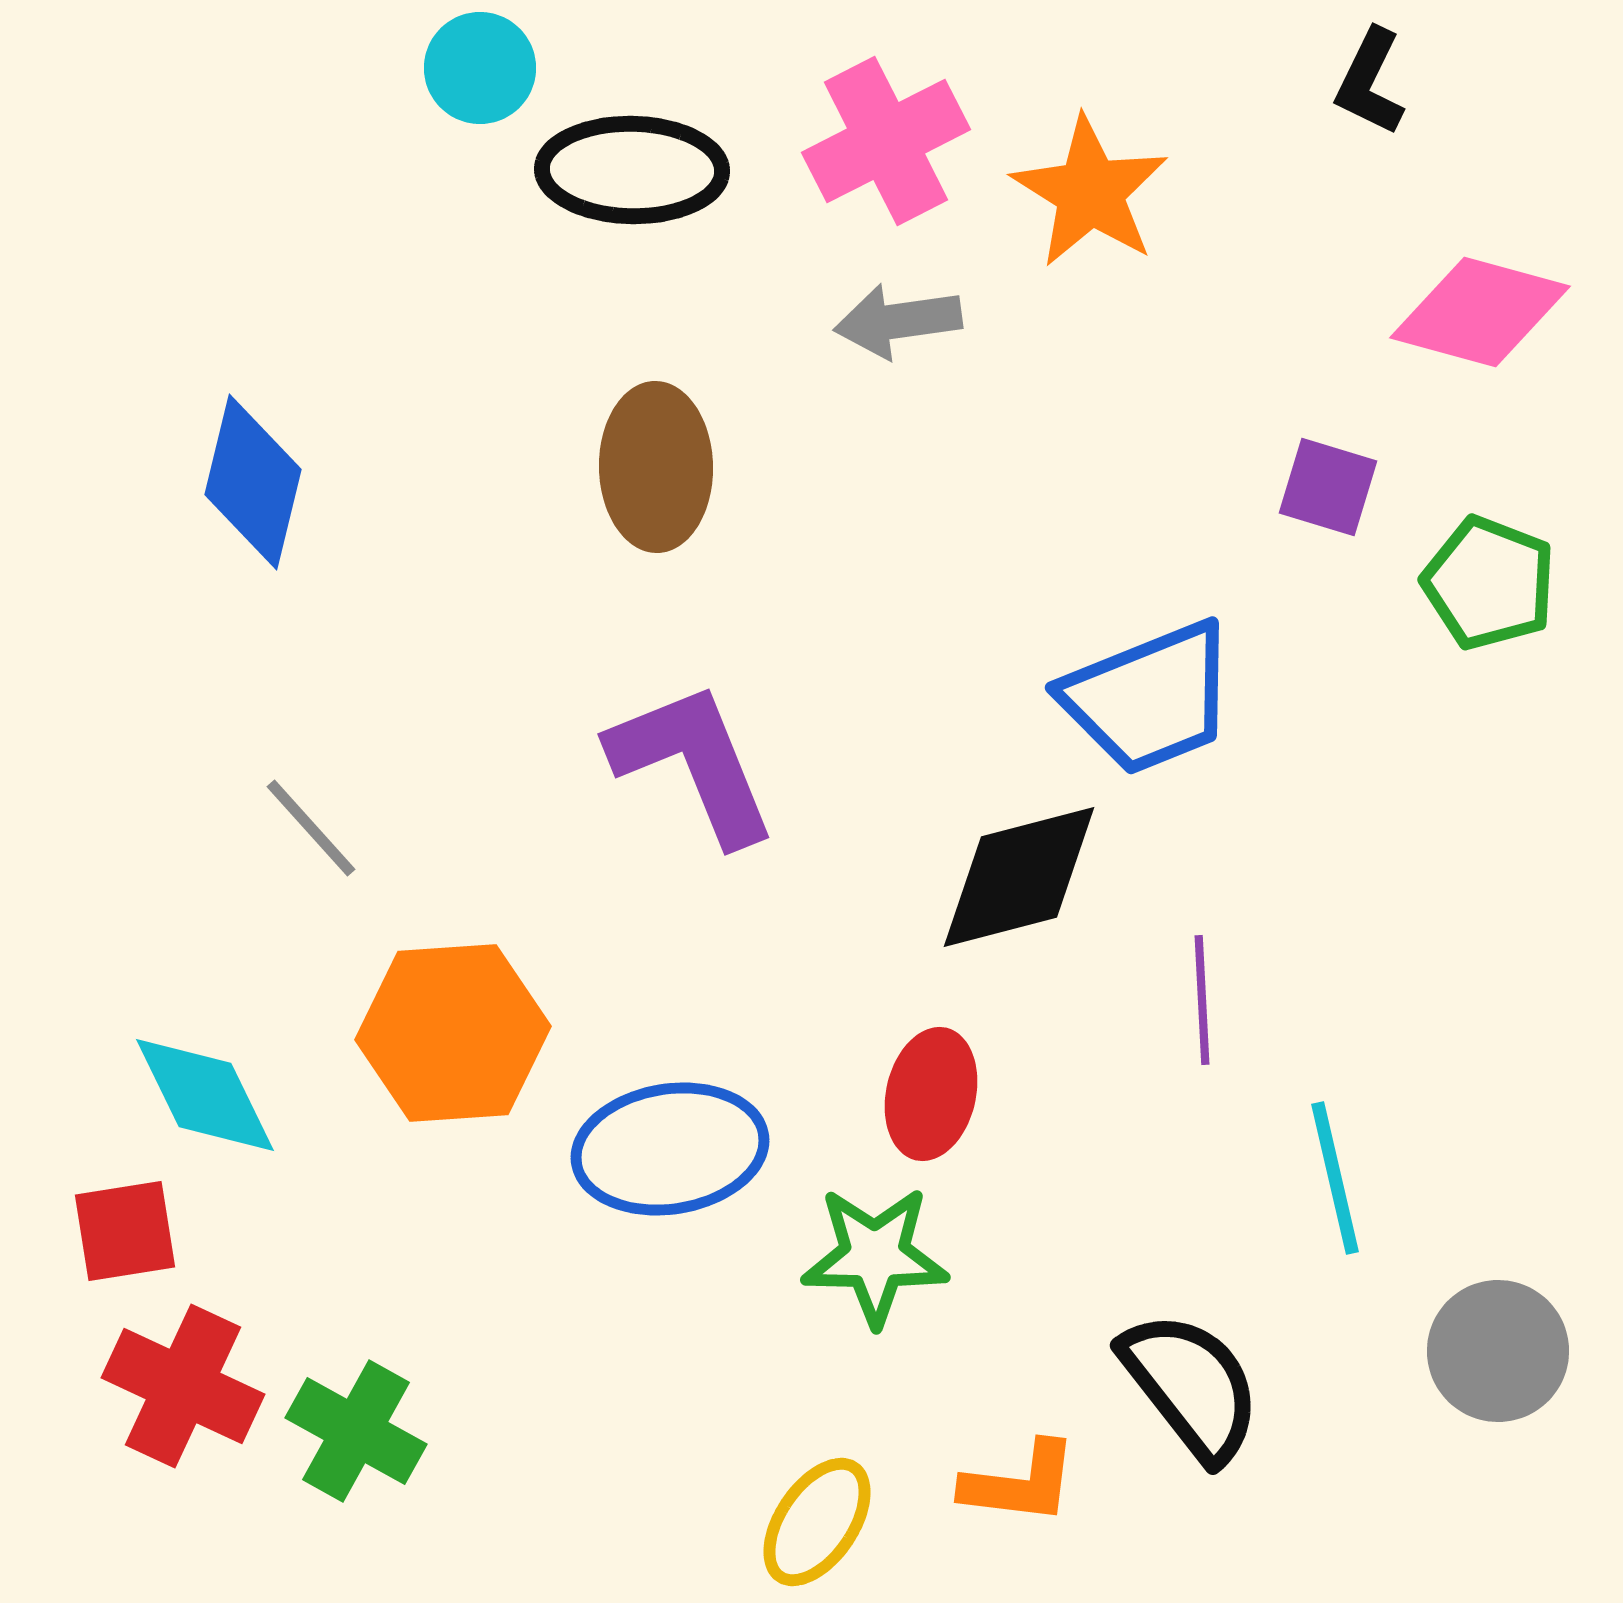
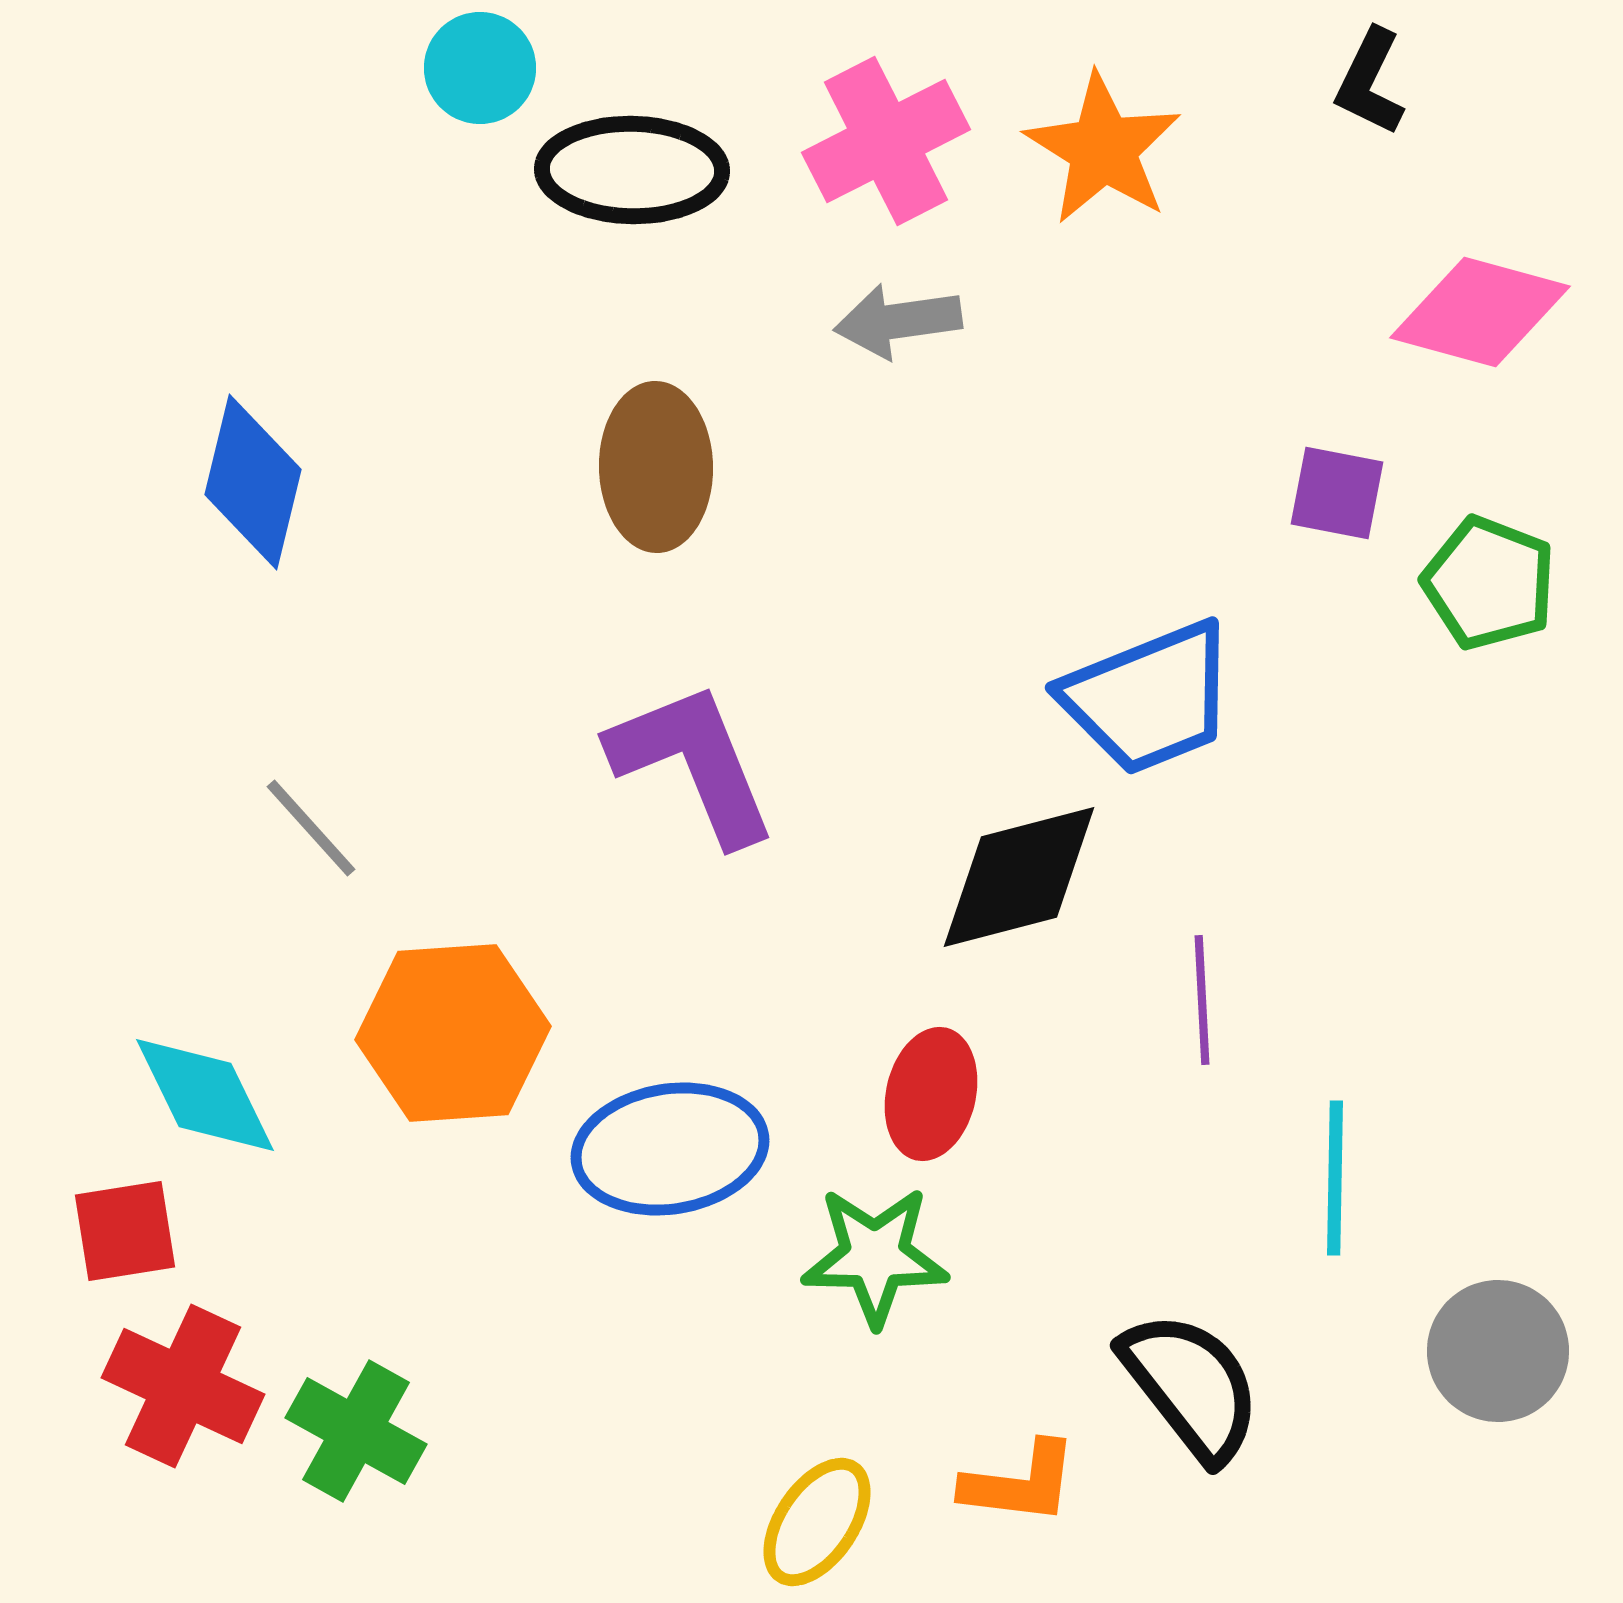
orange star: moved 13 px right, 43 px up
purple square: moved 9 px right, 6 px down; rotated 6 degrees counterclockwise
cyan line: rotated 14 degrees clockwise
